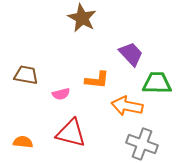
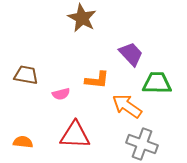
orange arrow: rotated 24 degrees clockwise
red triangle: moved 4 px right, 2 px down; rotated 12 degrees counterclockwise
